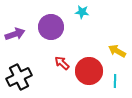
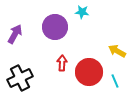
purple circle: moved 4 px right
purple arrow: rotated 42 degrees counterclockwise
red arrow: rotated 49 degrees clockwise
red circle: moved 1 px down
black cross: moved 1 px right, 1 px down
cyan line: rotated 24 degrees counterclockwise
